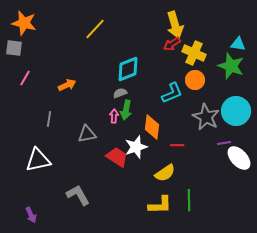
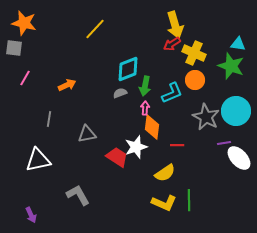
green arrow: moved 19 px right, 24 px up
pink arrow: moved 31 px right, 8 px up
yellow L-shape: moved 4 px right, 2 px up; rotated 25 degrees clockwise
